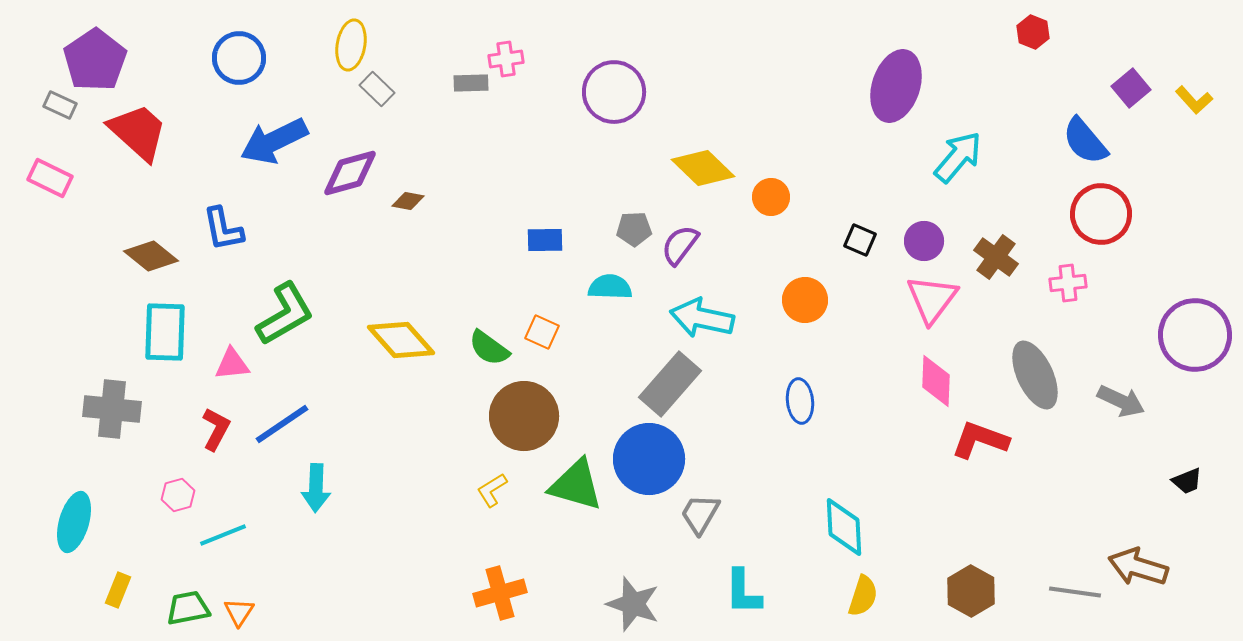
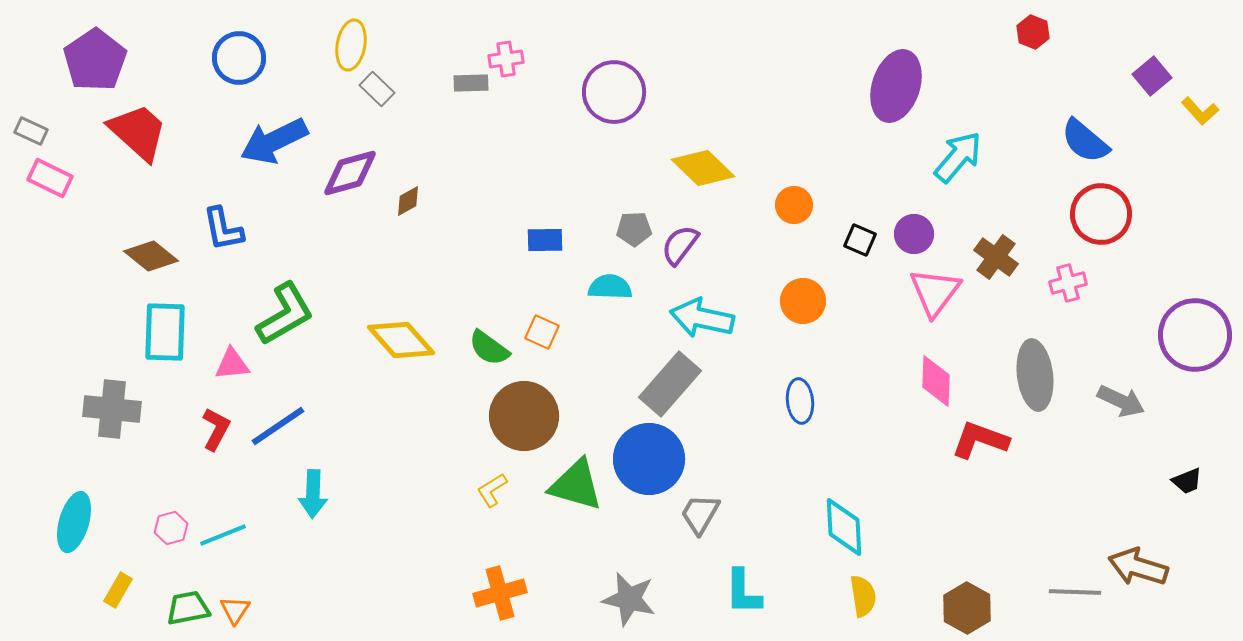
purple square at (1131, 88): moved 21 px right, 12 px up
yellow L-shape at (1194, 100): moved 6 px right, 11 px down
gray rectangle at (60, 105): moved 29 px left, 26 px down
blue semicircle at (1085, 141): rotated 10 degrees counterclockwise
orange circle at (771, 197): moved 23 px right, 8 px down
brown diamond at (408, 201): rotated 40 degrees counterclockwise
purple circle at (924, 241): moved 10 px left, 7 px up
pink cross at (1068, 283): rotated 9 degrees counterclockwise
pink triangle at (932, 299): moved 3 px right, 7 px up
orange circle at (805, 300): moved 2 px left, 1 px down
gray ellipse at (1035, 375): rotated 18 degrees clockwise
blue line at (282, 424): moved 4 px left, 2 px down
cyan arrow at (316, 488): moved 3 px left, 6 px down
pink hexagon at (178, 495): moved 7 px left, 33 px down
yellow rectangle at (118, 590): rotated 8 degrees clockwise
brown hexagon at (971, 591): moved 4 px left, 17 px down
gray line at (1075, 592): rotated 6 degrees counterclockwise
yellow semicircle at (863, 596): rotated 27 degrees counterclockwise
gray star at (633, 604): moved 4 px left, 5 px up; rotated 6 degrees counterclockwise
orange triangle at (239, 612): moved 4 px left, 2 px up
